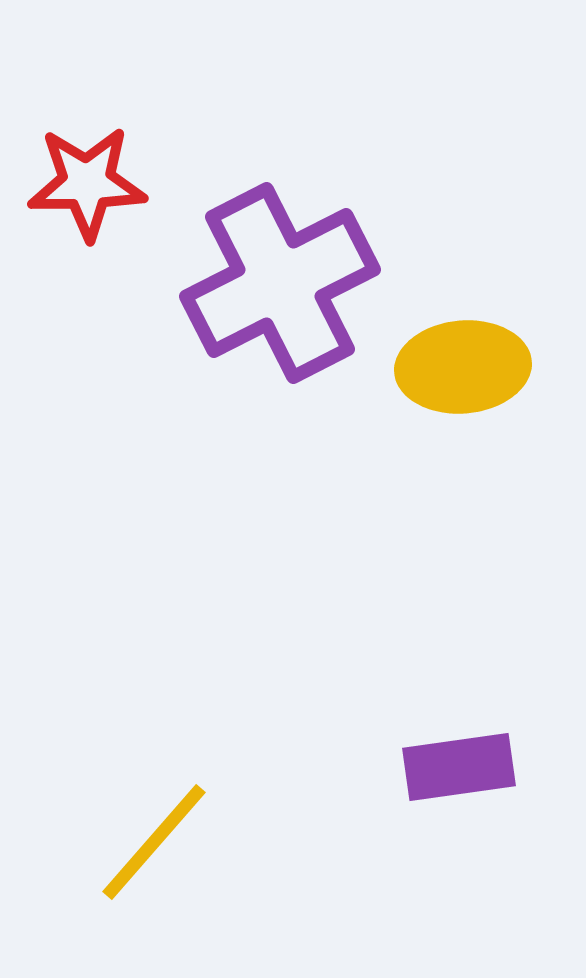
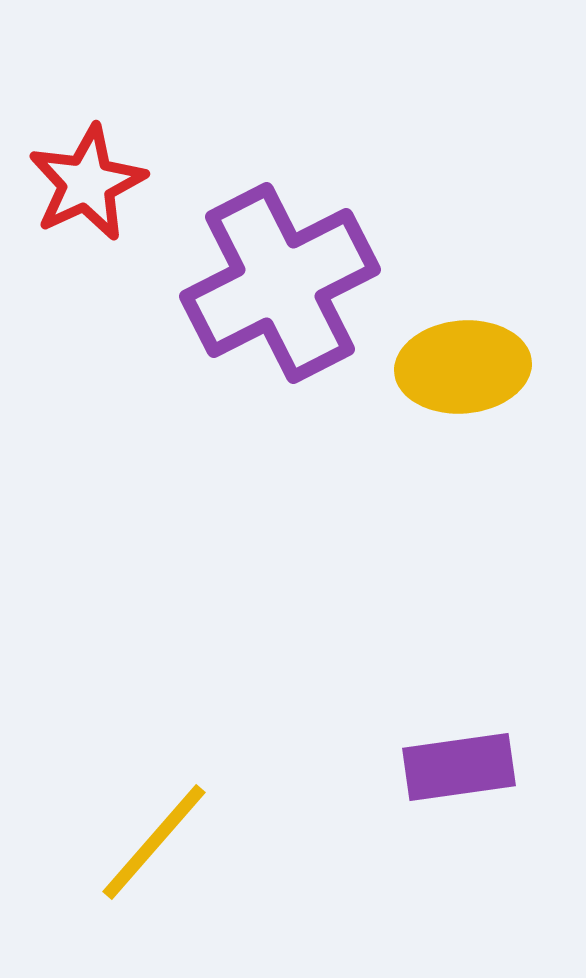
red star: rotated 24 degrees counterclockwise
